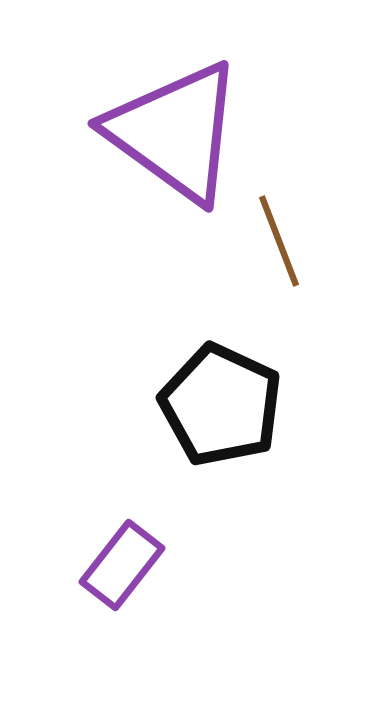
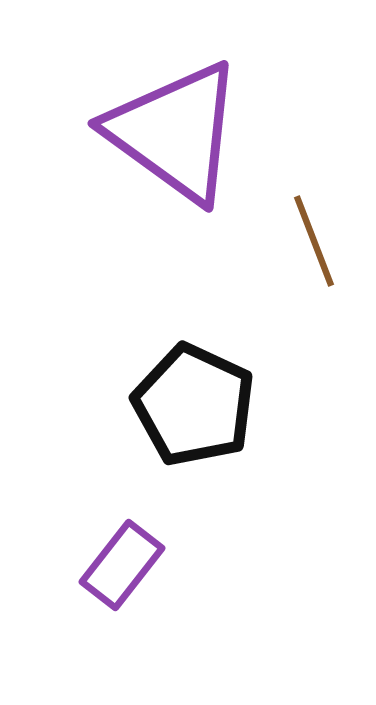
brown line: moved 35 px right
black pentagon: moved 27 px left
